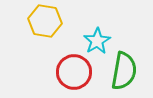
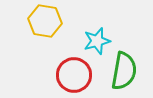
cyan star: rotated 16 degrees clockwise
red circle: moved 3 px down
